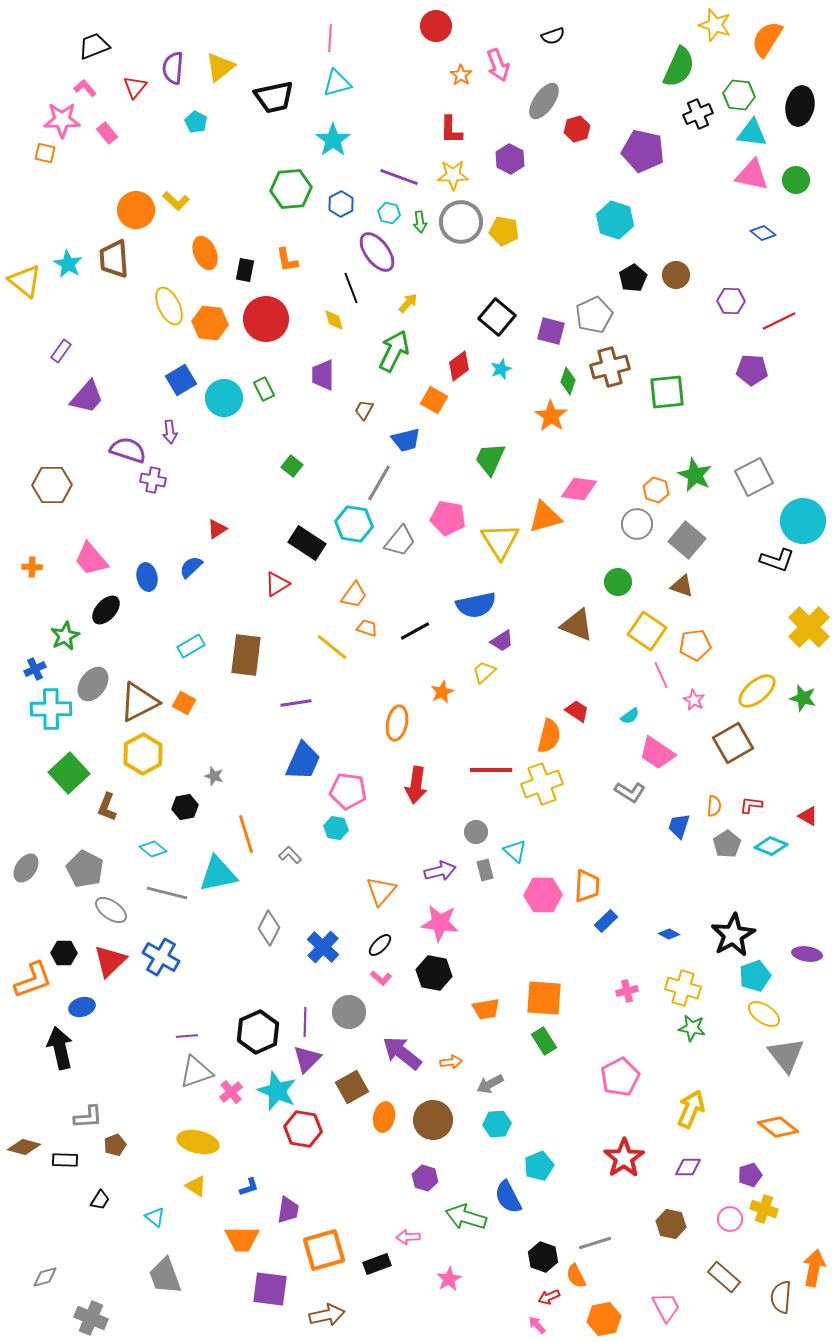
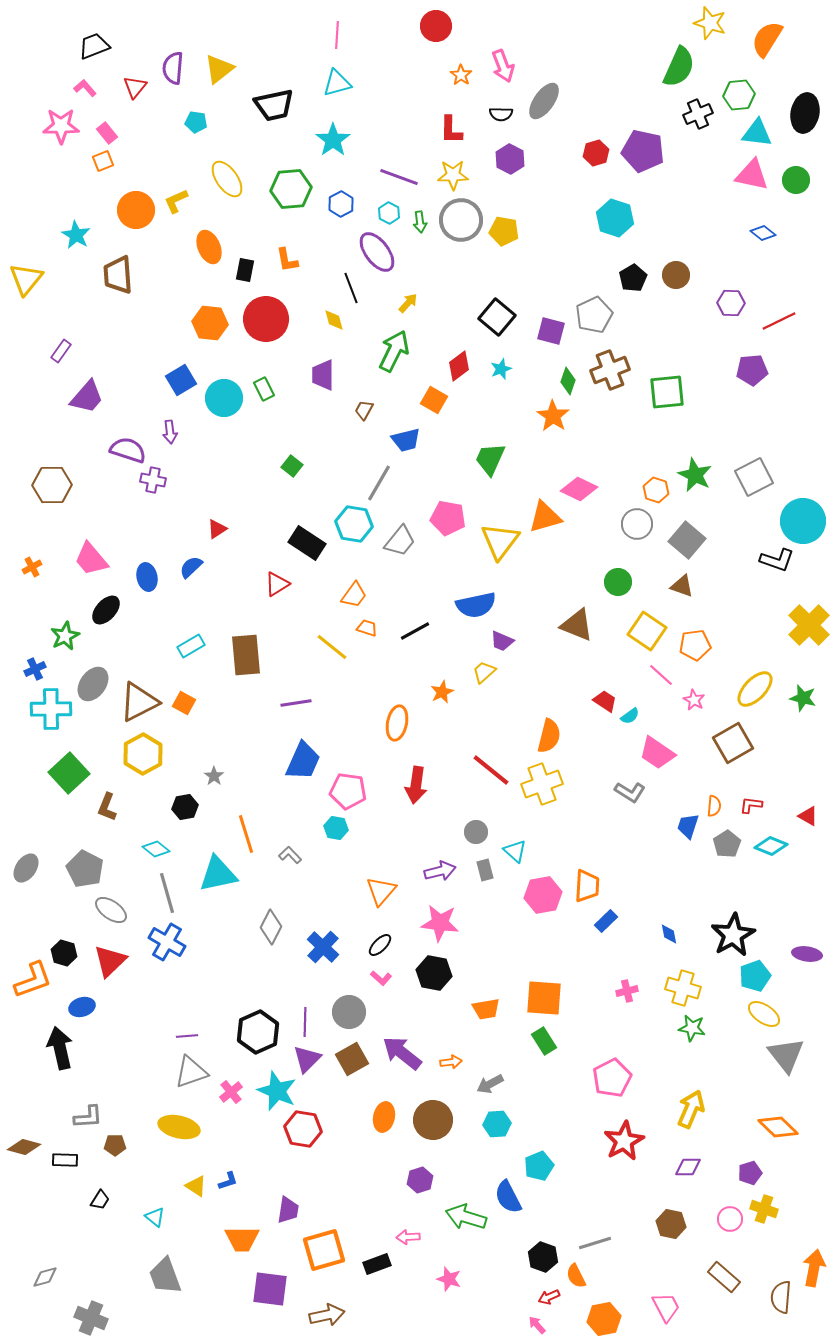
yellow star at (715, 25): moved 5 px left, 2 px up
black semicircle at (553, 36): moved 52 px left, 78 px down; rotated 20 degrees clockwise
pink line at (330, 38): moved 7 px right, 3 px up
pink arrow at (498, 65): moved 5 px right, 1 px down
yellow triangle at (220, 67): moved 1 px left, 2 px down
green hexagon at (739, 95): rotated 12 degrees counterclockwise
black trapezoid at (274, 97): moved 8 px down
black ellipse at (800, 106): moved 5 px right, 7 px down
pink star at (62, 120): moved 1 px left, 6 px down
cyan pentagon at (196, 122): rotated 20 degrees counterclockwise
red hexagon at (577, 129): moved 19 px right, 24 px down
cyan triangle at (752, 133): moved 5 px right
orange square at (45, 153): moved 58 px right, 8 px down; rotated 35 degrees counterclockwise
yellow L-shape at (176, 201): rotated 112 degrees clockwise
cyan hexagon at (389, 213): rotated 15 degrees clockwise
cyan hexagon at (615, 220): moved 2 px up
gray circle at (461, 222): moved 2 px up
orange ellipse at (205, 253): moved 4 px right, 6 px up
brown trapezoid at (114, 259): moved 4 px right, 16 px down
cyan star at (68, 264): moved 8 px right, 29 px up
yellow triangle at (25, 281): moved 1 px right, 2 px up; rotated 30 degrees clockwise
purple hexagon at (731, 301): moved 2 px down
yellow ellipse at (169, 306): moved 58 px right, 127 px up; rotated 9 degrees counterclockwise
brown cross at (610, 367): moved 3 px down; rotated 6 degrees counterclockwise
purple pentagon at (752, 370): rotated 8 degrees counterclockwise
orange star at (551, 416): moved 2 px right
pink diamond at (579, 489): rotated 18 degrees clockwise
yellow triangle at (500, 541): rotated 9 degrees clockwise
orange cross at (32, 567): rotated 30 degrees counterclockwise
yellow cross at (809, 627): moved 2 px up
purple trapezoid at (502, 641): rotated 55 degrees clockwise
brown rectangle at (246, 655): rotated 12 degrees counterclockwise
pink line at (661, 675): rotated 24 degrees counterclockwise
yellow ellipse at (757, 691): moved 2 px left, 2 px up; rotated 6 degrees counterclockwise
red trapezoid at (577, 711): moved 28 px right, 10 px up
red line at (491, 770): rotated 39 degrees clockwise
gray star at (214, 776): rotated 18 degrees clockwise
blue trapezoid at (679, 826): moved 9 px right
cyan diamond at (153, 849): moved 3 px right
gray line at (167, 893): rotated 60 degrees clockwise
pink hexagon at (543, 895): rotated 9 degrees counterclockwise
gray diamond at (269, 928): moved 2 px right, 1 px up
blue diamond at (669, 934): rotated 50 degrees clockwise
black hexagon at (64, 953): rotated 15 degrees clockwise
blue cross at (161, 957): moved 6 px right, 15 px up
gray triangle at (196, 1072): moved 5 px left
pink pentagon at (620, 1077): moved 8 px left, 1 px down
brown square at (352, 1087): moved 28 px up
orange diamond at (778, 1127): rotated 6 degrees clockwise
yellow ellipse at (198, 1142): moved 19 px left, 15 px up
brown pentagon at (115, 1145): rotated 20 degrees clockwise
red star at (624, 1158): moved 17 px up; rotated 6 degrees clockwise
purple pentagon at (750, 1175): moved 2 px up
purple hexagon at (425, 1178): moved 5 px left, 2 px down; rotated 25 degrees clockwise
blue L-shape at (249, 1187): moved 21 px left, 6 px up
pink star at (449, 1279): rotated 25 degrees counterclockwise
